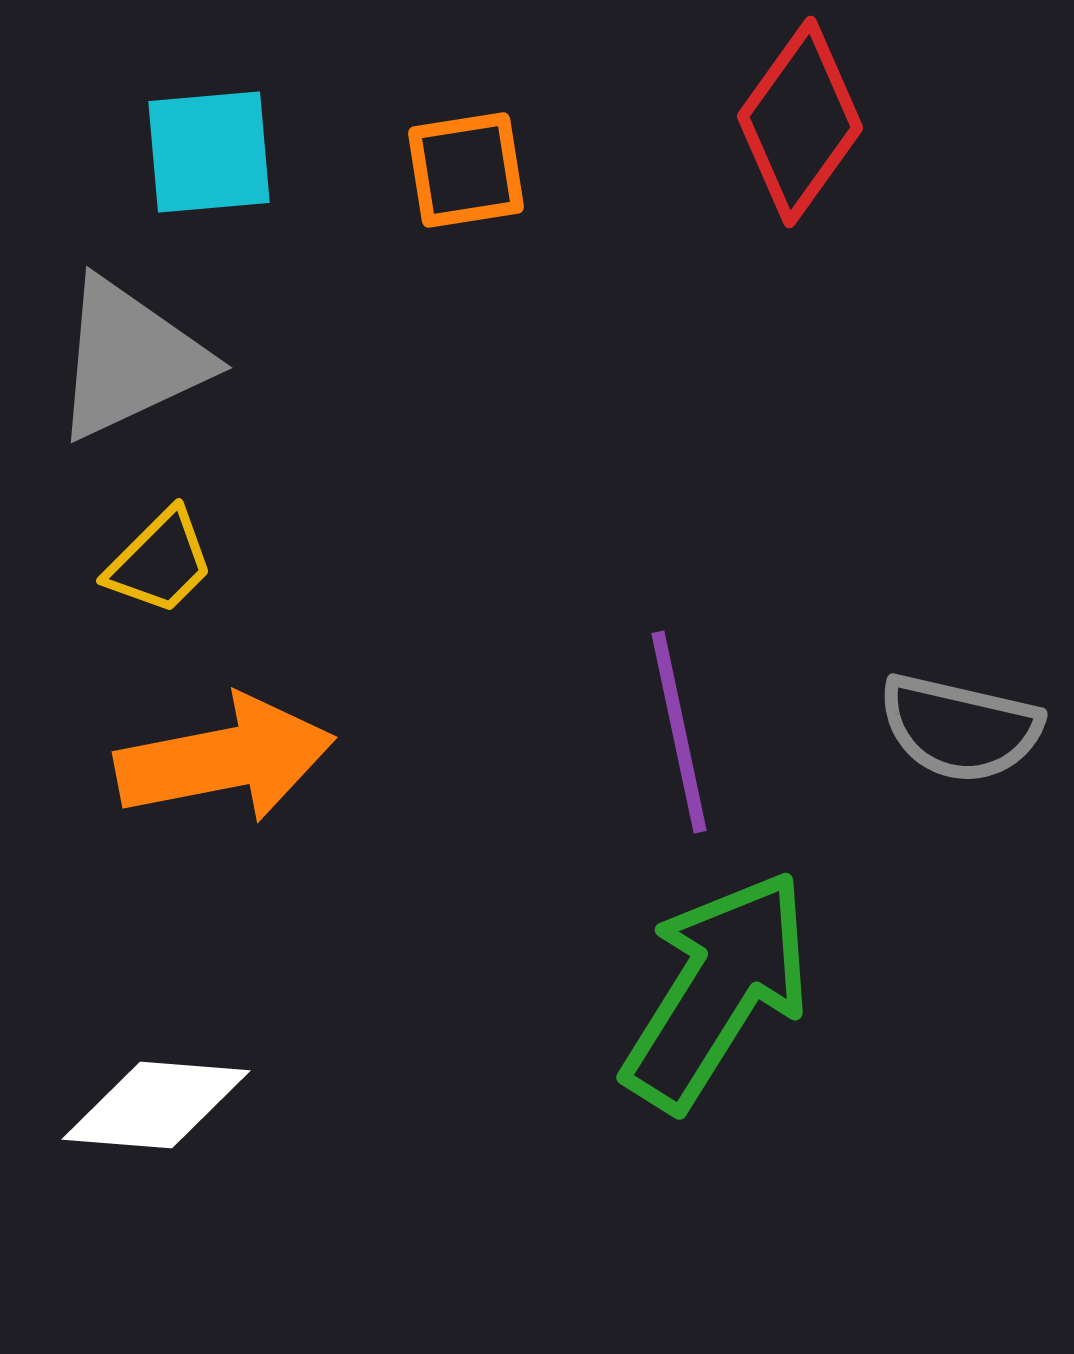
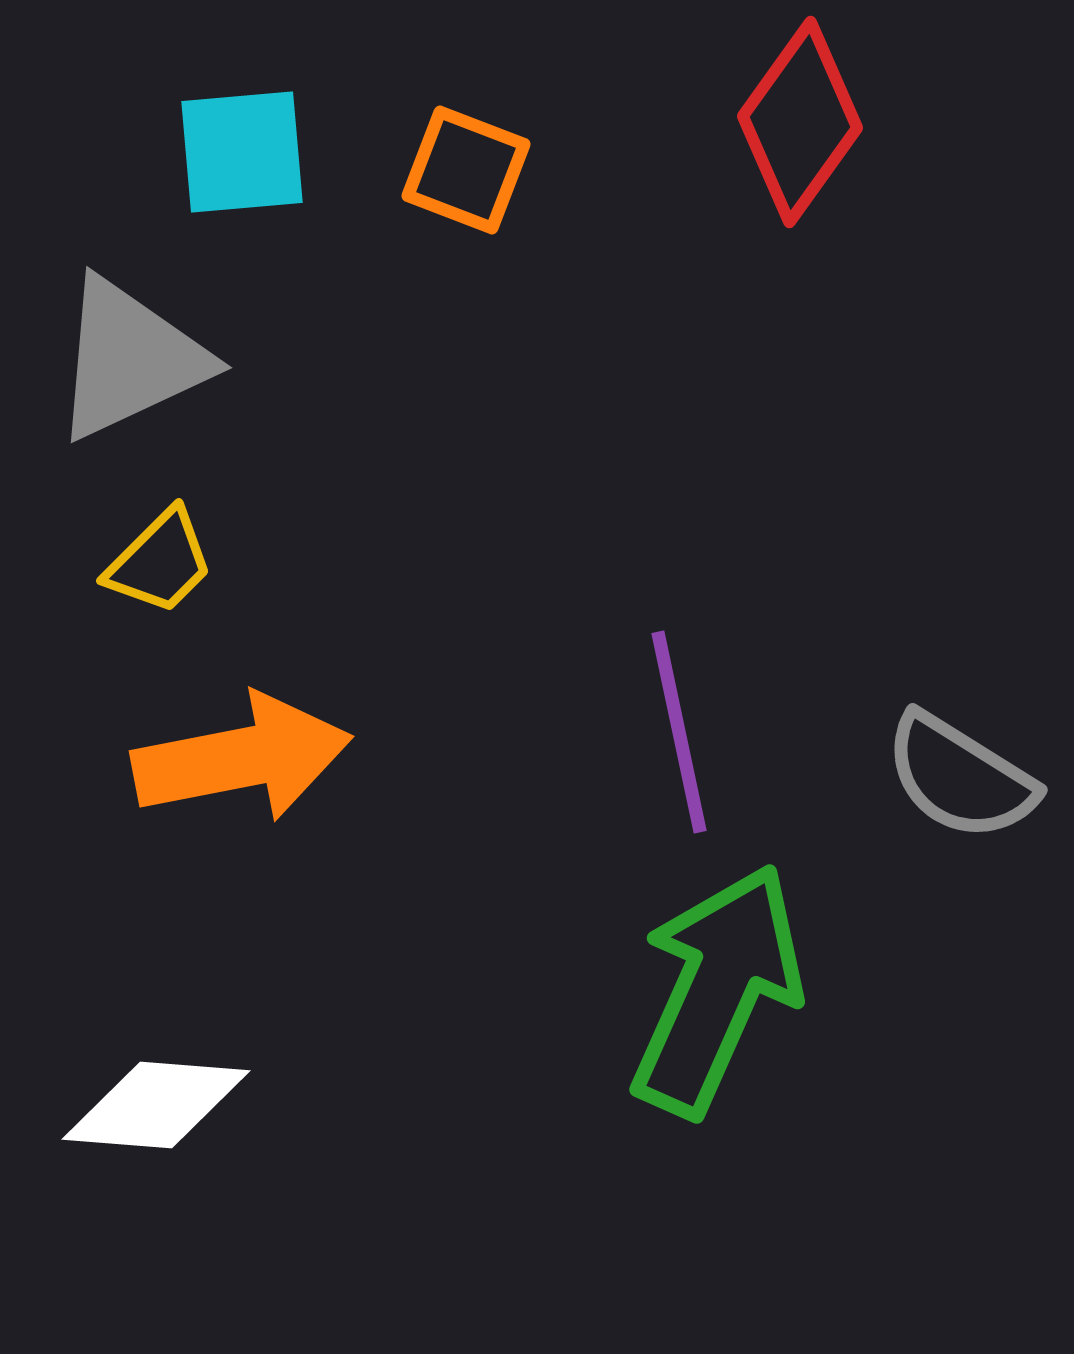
cyan square: moved 33 px right
orange square: rotated 30 degrees clockwise
gray semicircle: moved 49 px down; rotated 19 degrees clockwise
orange arrow: moved 17 px right, 1 px up
green arrow: rotated 8 degrees counterclockwise
